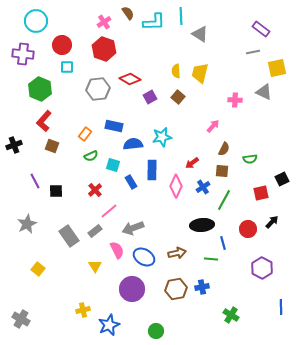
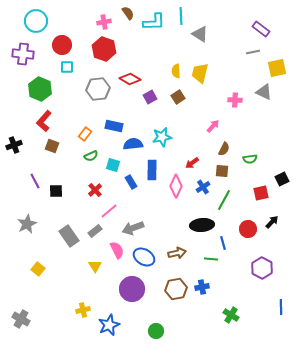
pink cross at (104, 22): rotated 24 degrees clockwise
brown square at (178, 97): rotated 16 degrees clockwise
